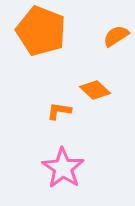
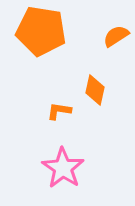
orange pentagon: rotated 12 degrees counterclockwise
orange diamond: rotated 60 degrees clockwise
